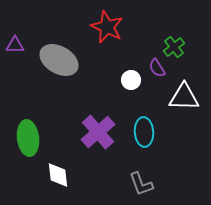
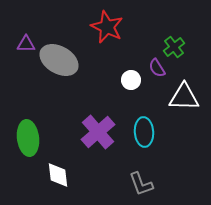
purple triangle: moved 11 px right, 1 px up
